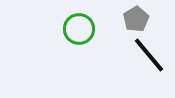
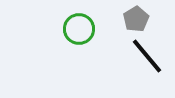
black line: moved 2 px left, 1 px down
